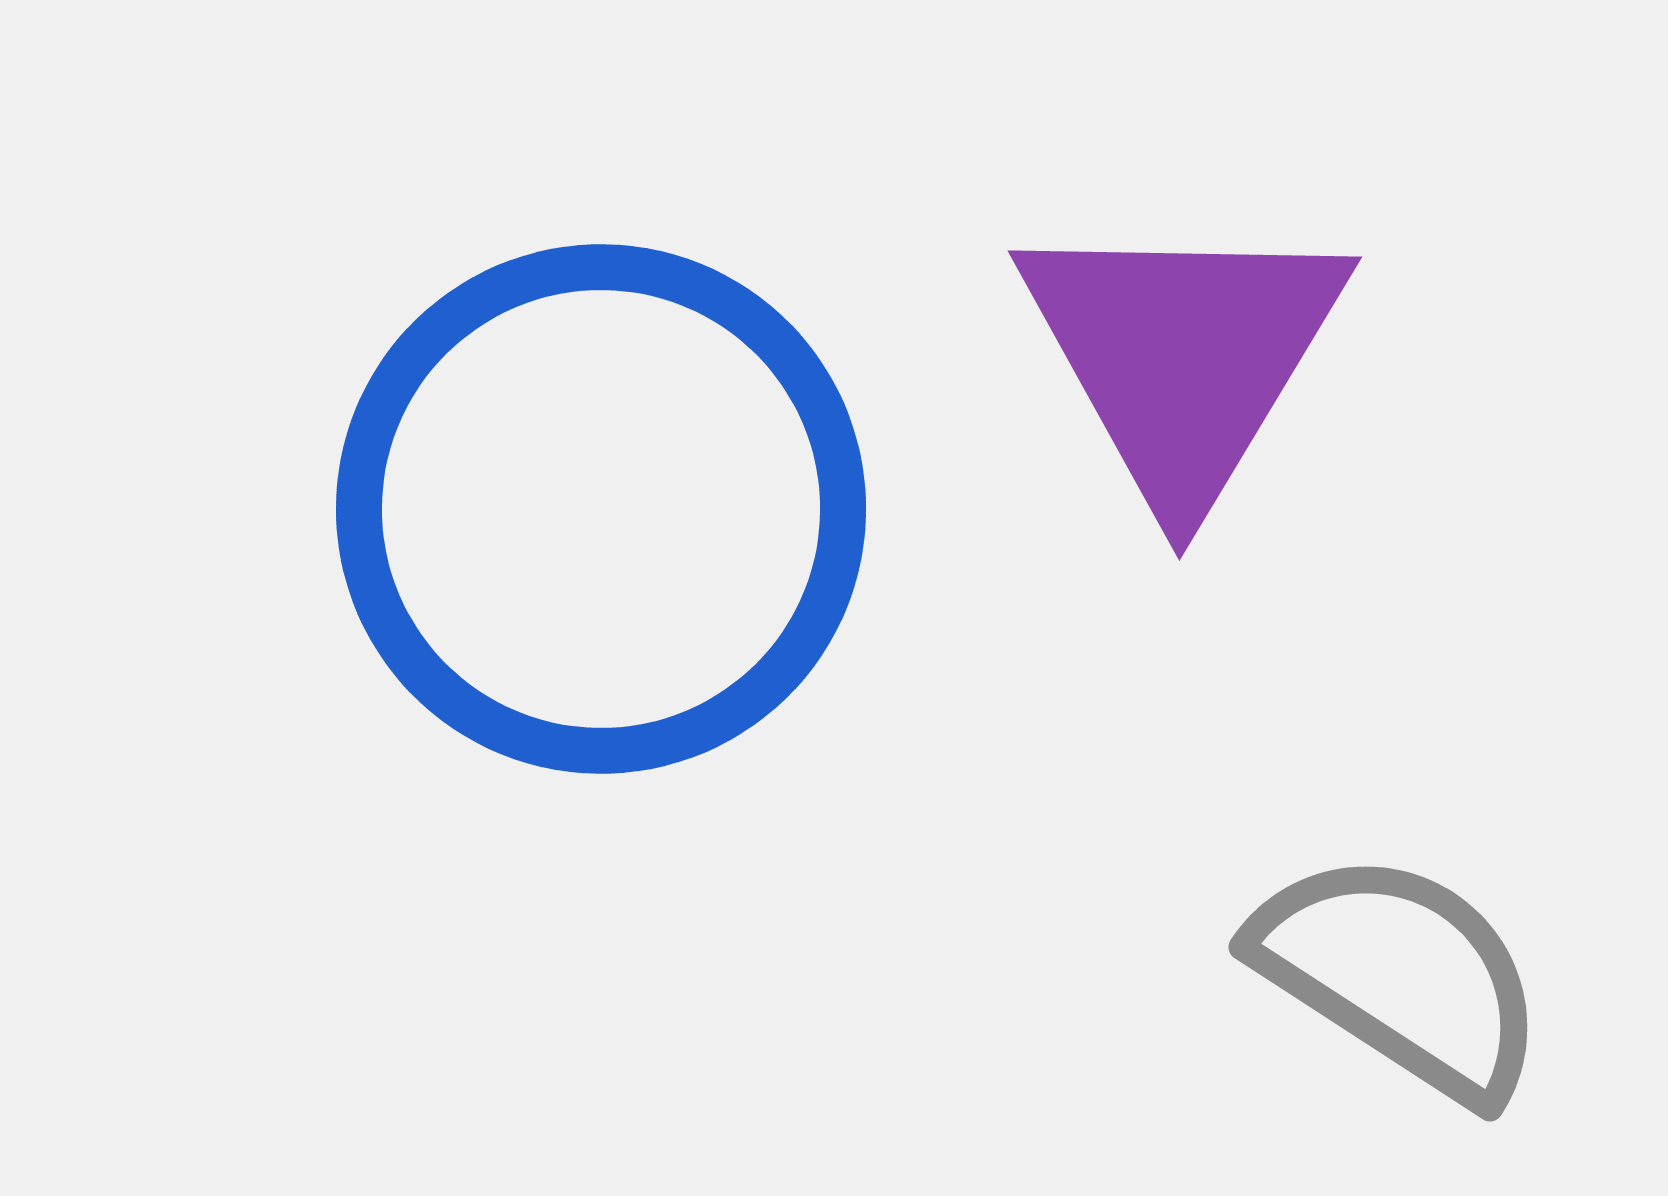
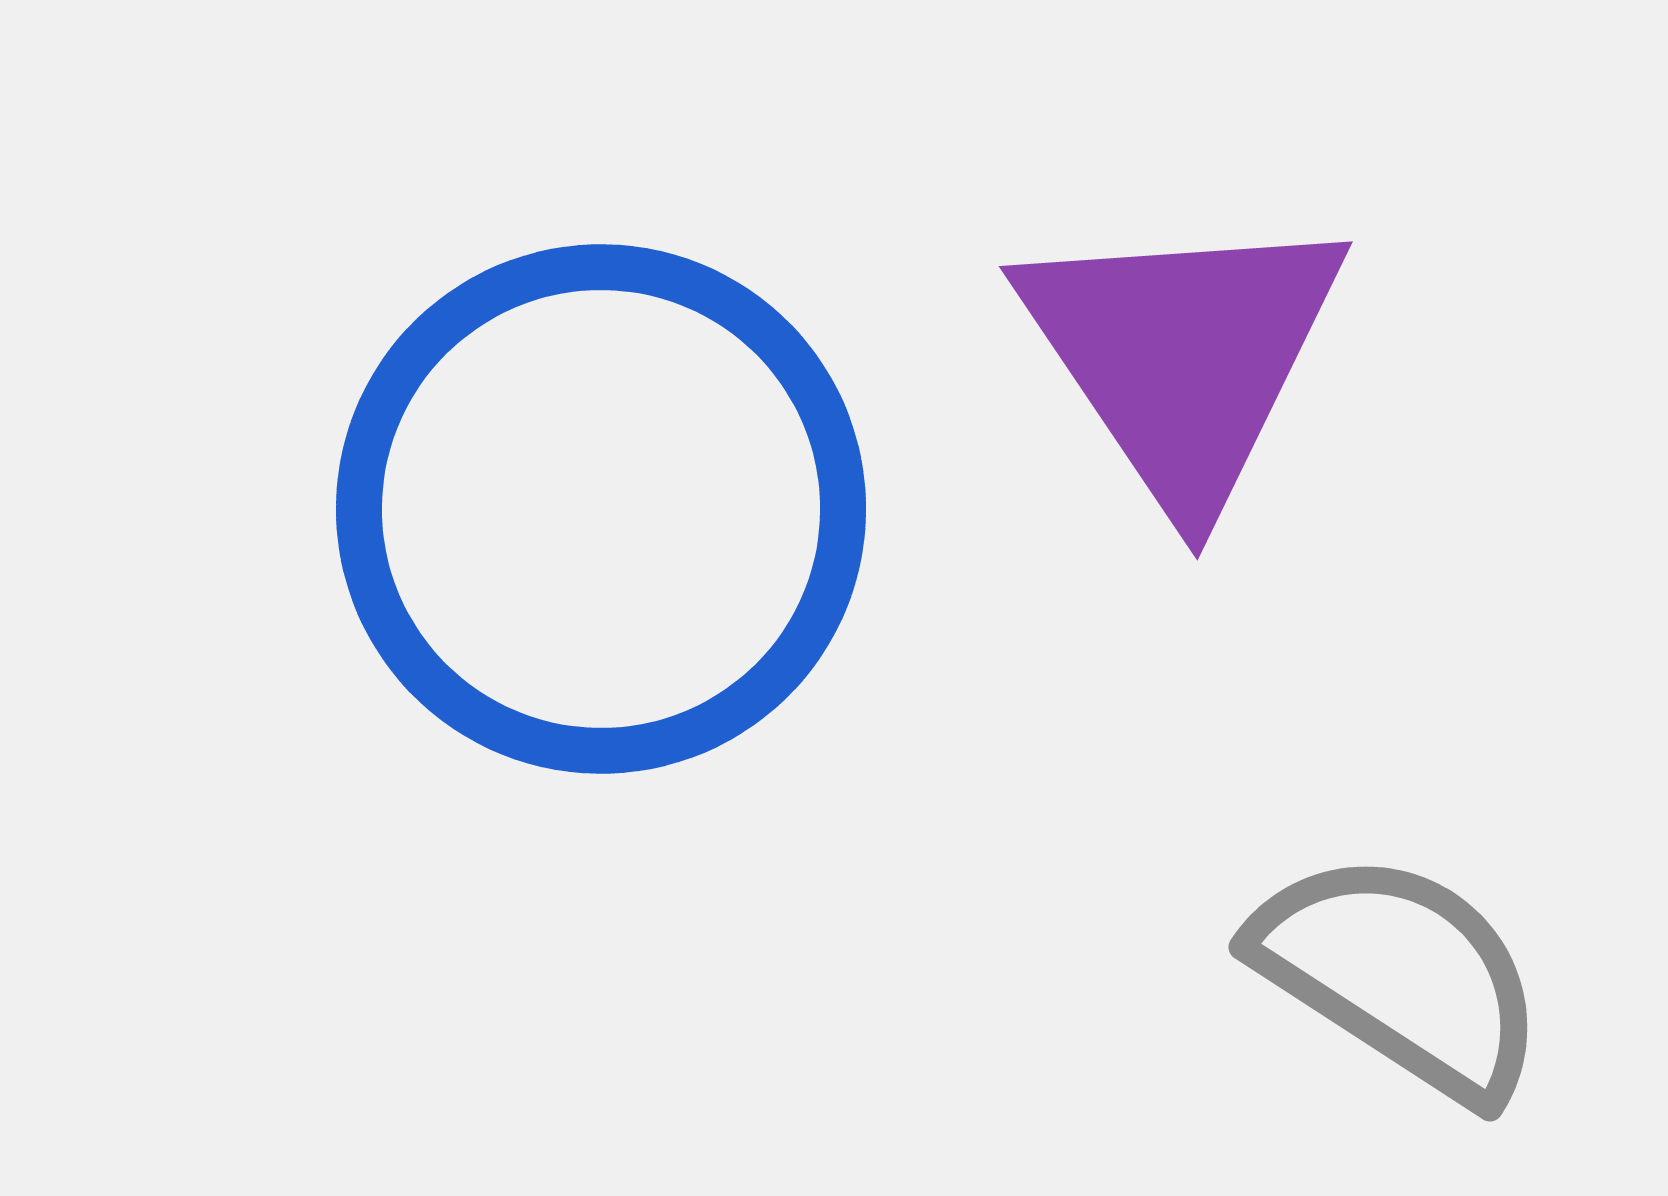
purple triangle: rotated 5 degrees counterclockwise
